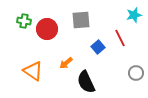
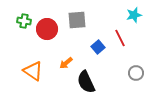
gray square: moved 4 px left
